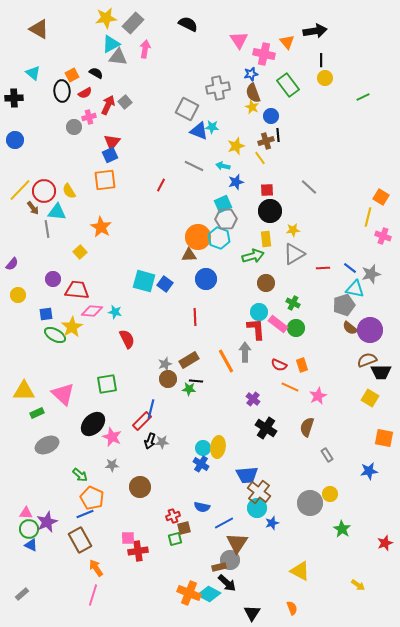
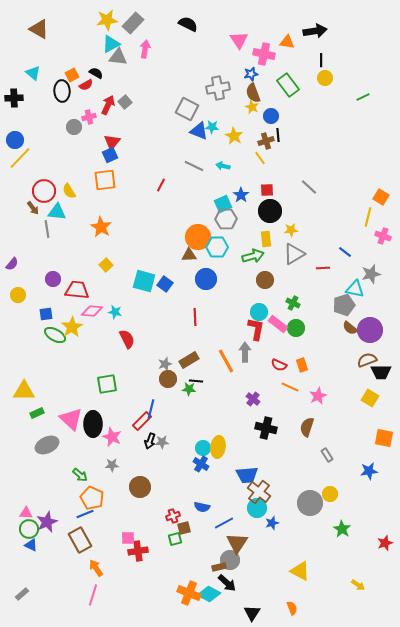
yellow star at (106, 18): moved 1 px right, 2 px down
orange triangle at (287, 42): rotated 42 degrees counterclockwise
red semicircle at (85, 93): moved 1 px right, 8 px up
yellow star at (236, 146): moved 2 px left, 10 px up; rotated 24 degrees counterclockwise
blue star at (236, 182): moved 5 px right, 13 px down; rotated 21 degrees counterclockwise
yellow line at (20, 190): moved 32 px up
yellow star at (293, 230): moved 2 px left
cyan hexagon at (219, 238): moved 2 px left, 9 px down; rotated 20 degrees counterclockwise
yellow square at (80, 252): moved 26 px right, 13 px down
blue line at (350, 268): moved 5 px left, 16 px up
brown circle at (266, 283): moved 1 px left, 3 px up
red L-shape at (256, 329): rotated 15 degrees clockwise
pink triangle at (63, 394): moved 8 px right, 25 px down
black ellipse at (93, 424): rotated 45 degrees counterclockwise
black cross at (266, 428): rotated 20 degrees counterclockwise
